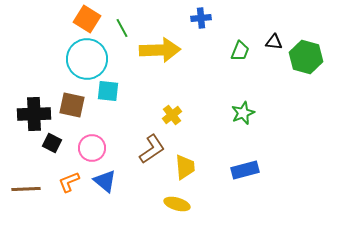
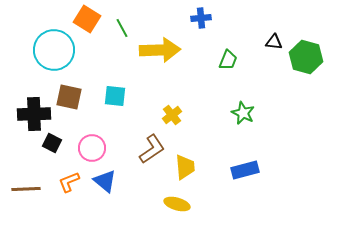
green trapezoid: moved 12 px left, 9 px down
cyan circle: moved 33 px left, 9 px up
cyan square: moved 7 px right, 5 px down
brown square: moved 3 px left, 8 px up
green star: rotated 25 degrees counterclockwise
